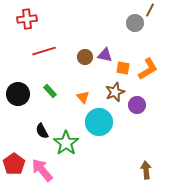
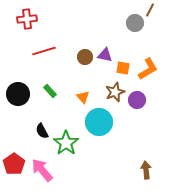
purple circle: moved 5 px up
